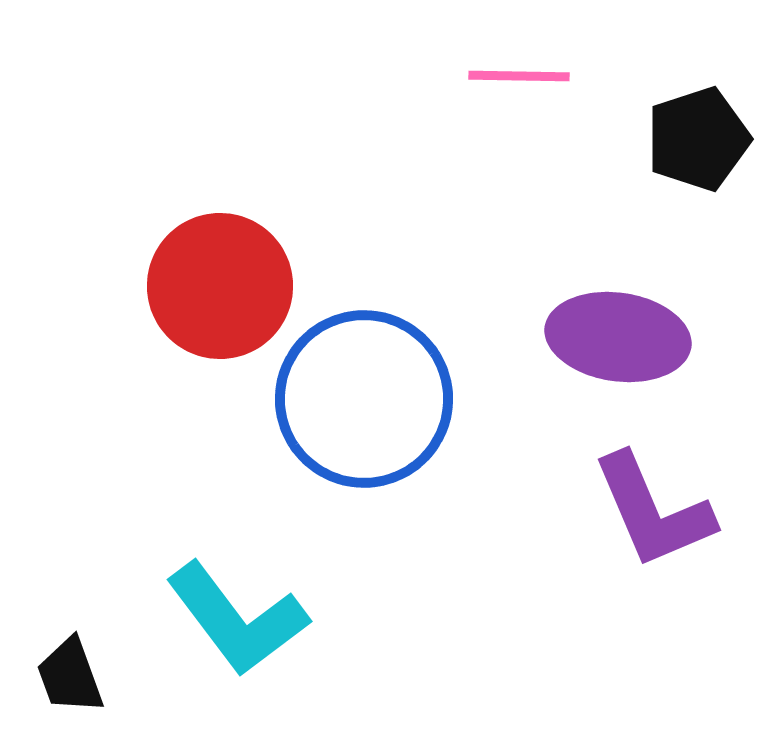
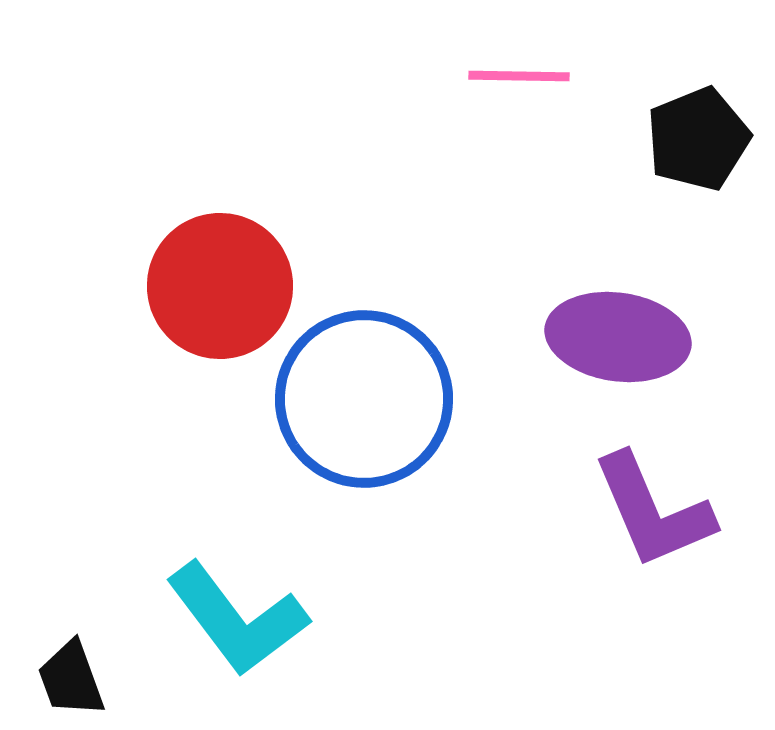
black pentagon: rotated 4 degrees counterclockwise
black trapezoid: moved 1 px right, 3 px down
